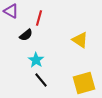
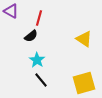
black semicircle: moved 5 px right, 1 px down
yellow triangle: moved 4 px right, 1 px up
cyan star: moved 1 px right
